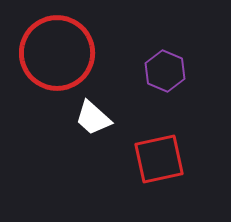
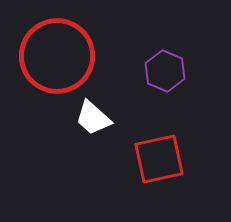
red circle: moved 3 px down
